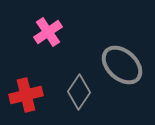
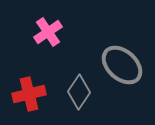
red cross: moved 3 px right, 1 px up
